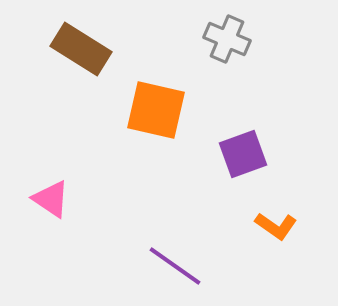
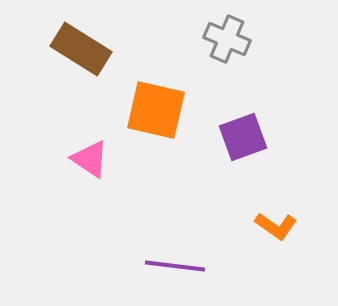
purple square: moved 17 px up
pink triangle: moved 39 px right, 40 px up
purple line: rotated 28 degrees counterclockwise
